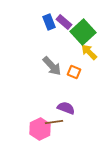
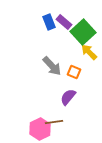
purple semicircle: moved 2 px right, 11 px up; rotated 72 degrees counterclockwise
